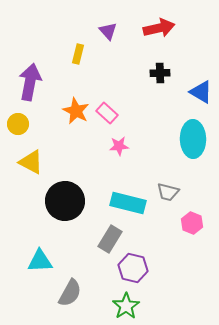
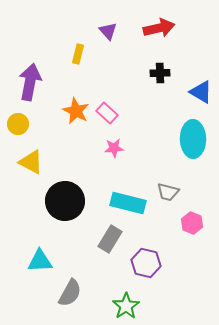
pink star: moved 5 px left, 2 px down
purple hexagon: moved 13 px right, 5 px up
